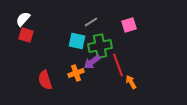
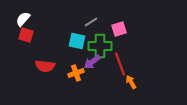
pink square: moved 10 px left, 4 px down
green cross: rotated 10 degrees clockwise
red line: moved 2 px right, 1 px up
red semicircle: moved 14 px up; rotated 66 degrees counterclockwise
